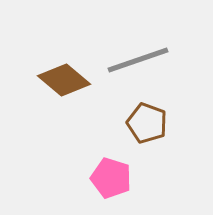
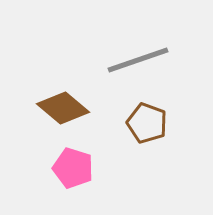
brown diamond: moved 1 px left, 28 px down
pink pentagon: moved 38 px left, 10 px up
